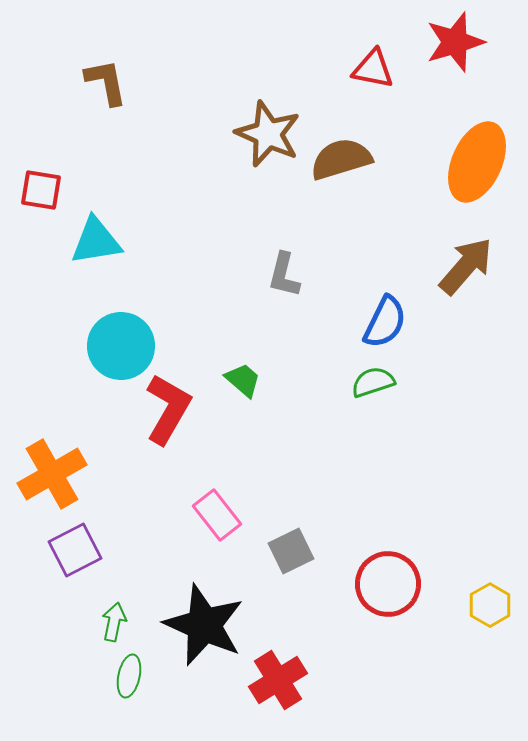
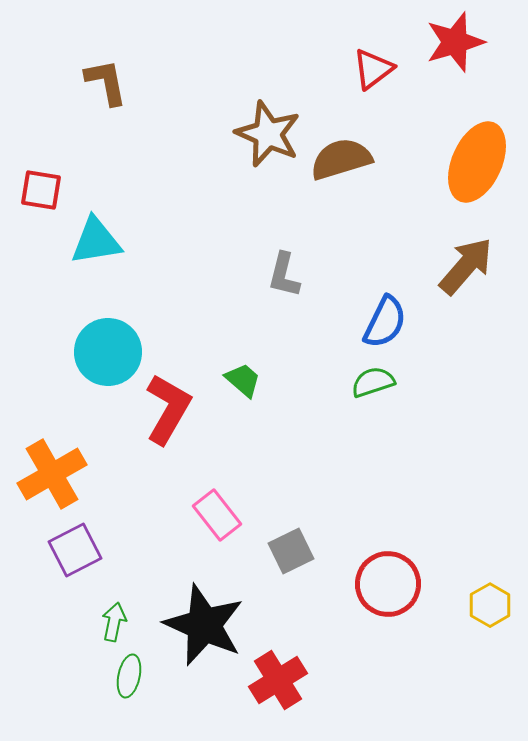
red triangle: rotated 48 degrees counterclockwise
cyan circle: moved 13 px left, 6 px down
